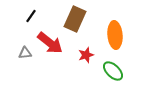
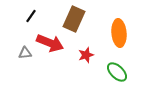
brown rectangle: moved 1 px left
orange ellipse: moved 4 px right, 2 px up
red arrow: rotated 16 degrees counterclockwise
green ellipse: moved 4 px right, 1 px down
